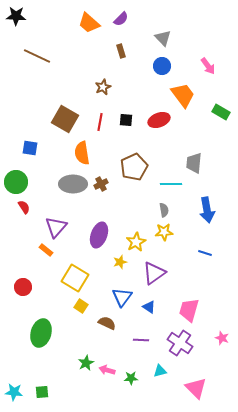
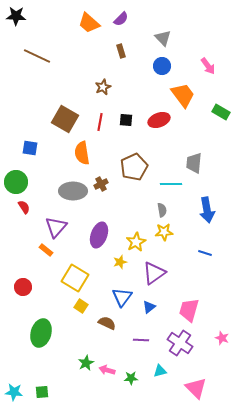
gray ellipse at (73, 184): moved 7 px down
gray semicircle at (164, 210): moved 2 px left
blue triangle at (149, 307): rotated 48 degrees clockwise
